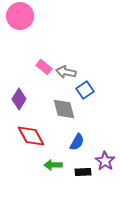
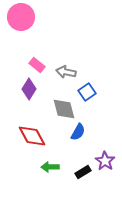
pink circle: moved 1 px right, 1 px down
pink rectangle: moved 7 px left, 2 px up
blue square: moved 2 px right, 2 px down
purple diamond: moved 10 px right, 10 px up
red diamond: moved 1 px right
blue semicircle: moved 1 px right, 10 px up
green arrow: moved 3 px left, 2 px down
black rectangle: rotated 28 degrees counterclockwise
